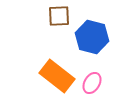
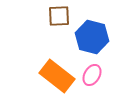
pink ellipse: moved 8 px up
